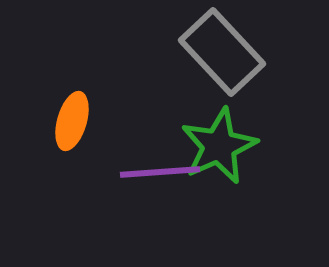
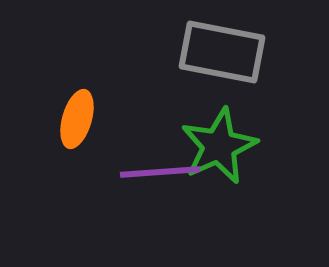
gray rectangle: rotated 36 degrees counterclockwise
orange ellipse: moved 5 px right, 2 px up
